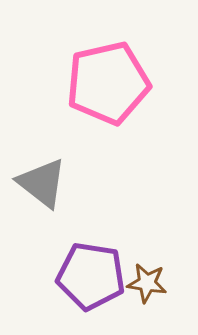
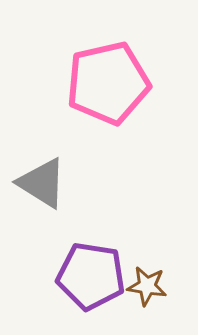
gray triangle: rotated 6 degrees counterclockwise
brown star: moved 3 px down
